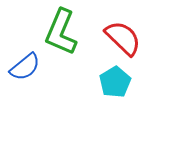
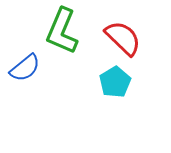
green L-shape: moved 1 px right, 1 px up
blue semicircle: moved 1 px down
